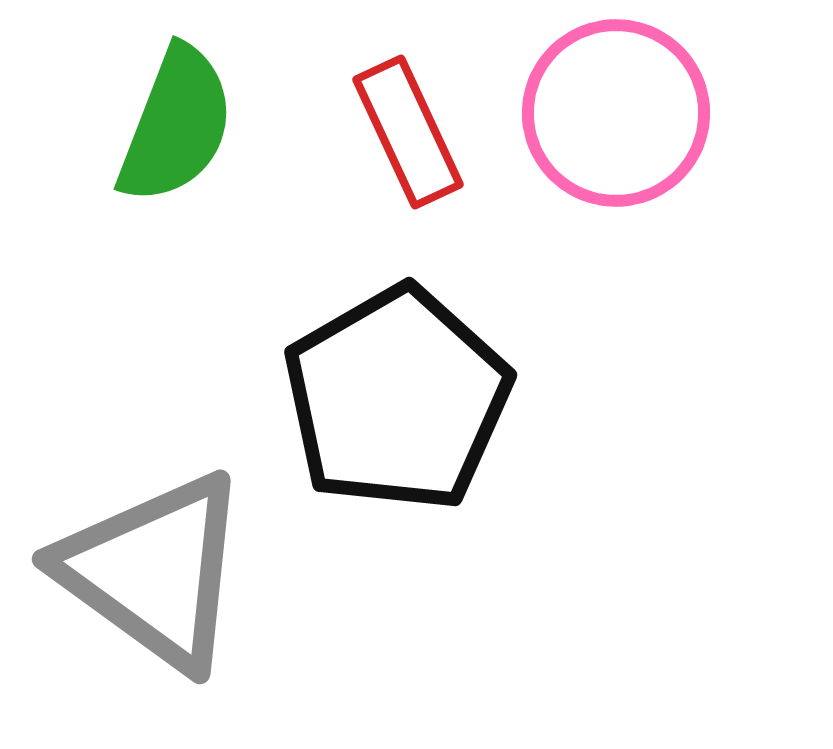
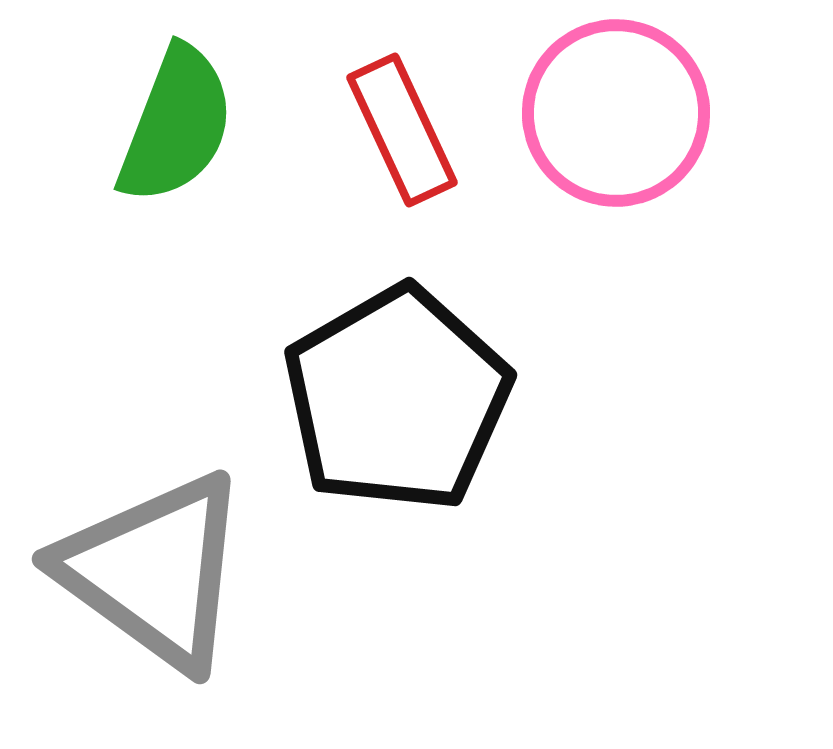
red rectangle: moved 6 px left, 2 px up
